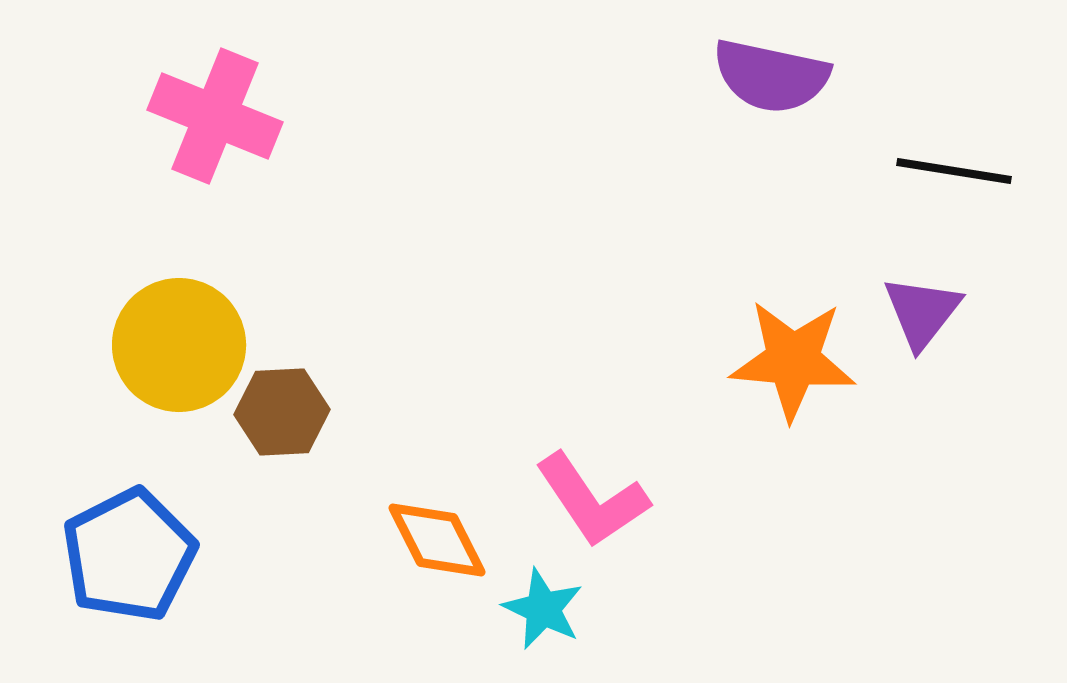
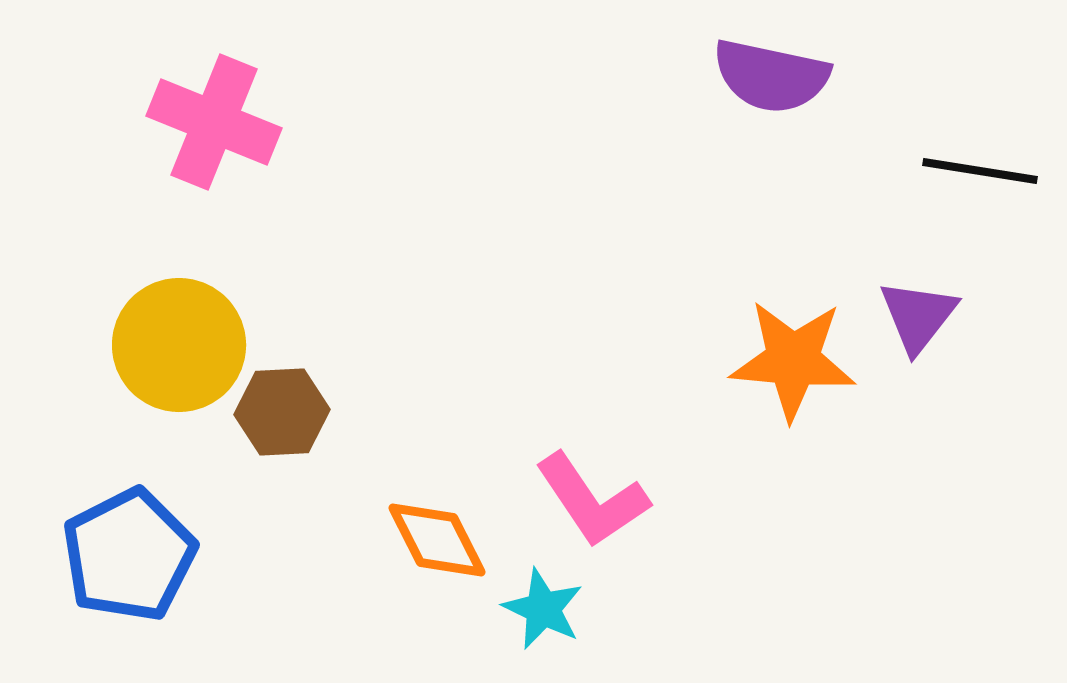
pink cross: moved 1 px left, 6 px down
black line: moved 26 px right
purple triangle: moved 4 px left, 4 px down
